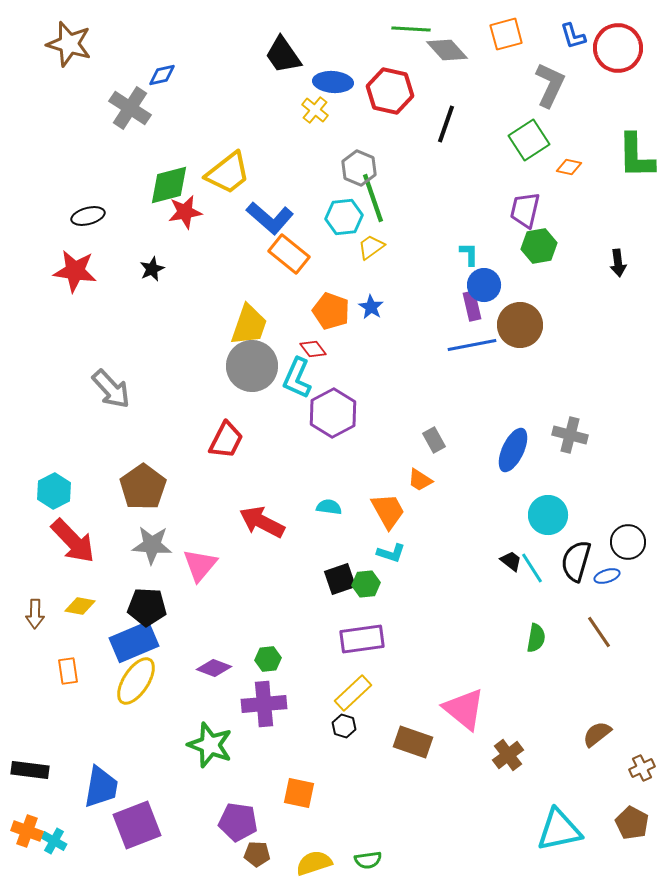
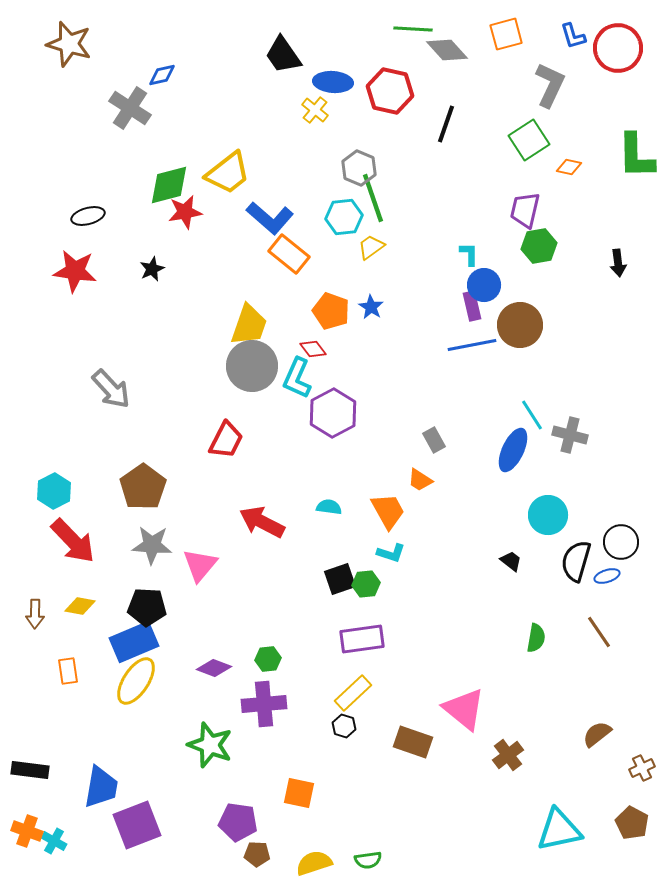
green line at (411, 29): moved 2 px right
black circle at (628, 542): moved 7 px left
cyan line at (532, 568): moved 153 px up
